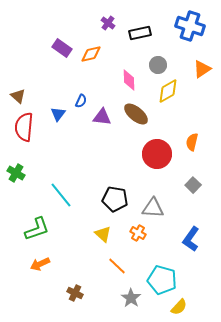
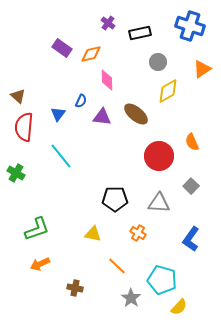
gray circle: moved 3 px up
pink diamond: moved 22 px left
orange semicircle: rotated 36 degrees counterclockwise
red circle: moved 2 px right, 2 px down
gray square: moved 2 px left, 1 px down
cyan line: moved 39 px up
black pentagon: rotated 10 degrees counterclockwise
gray triangle: moved 6 px right, 5 px up
yellow triangle: moved 10 px left; rotated 30 degrees counterclockwise
brown cross: moved 5 px up; rotated 14 degrees counterclockwise
